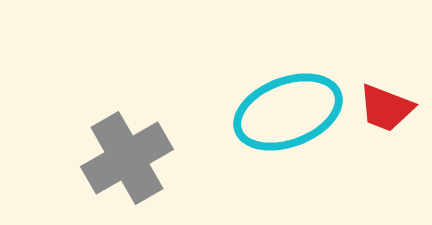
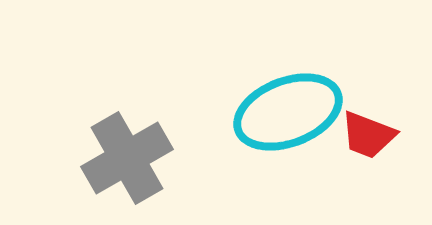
red trapezoid: moved 18 px left, 27 px down
